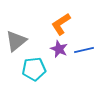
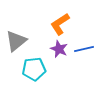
orange L-shape: moved 1 px left
blue line: moved 1 px up
